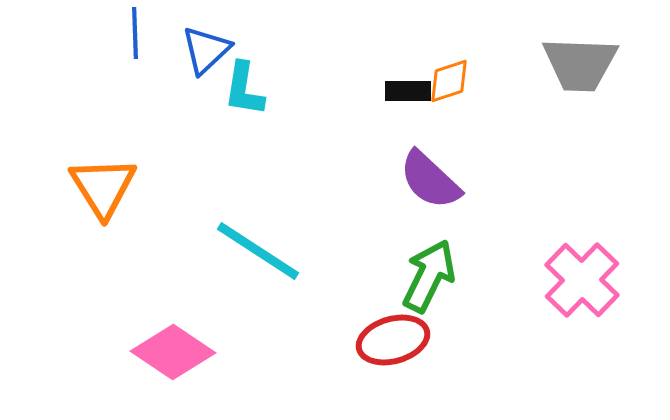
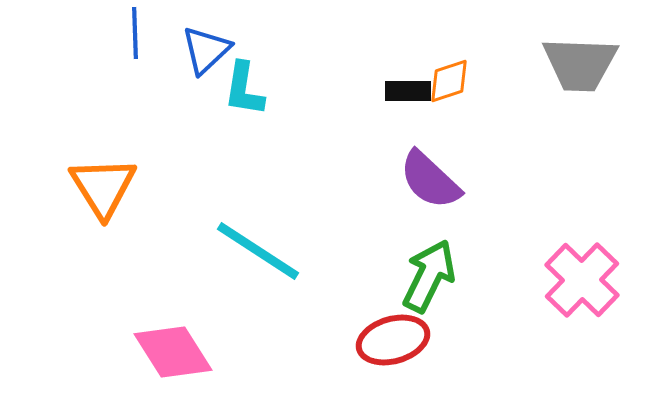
pink diamond: rotated 24 degrees clockwise
